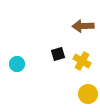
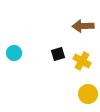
cyan circle: moved 3 px left, 11 px up
